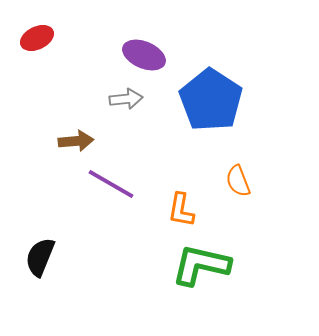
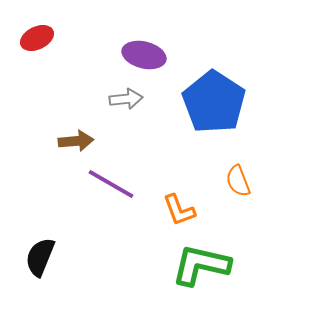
purple ellipse: rotated 9 degrees counterclockwise
blue pentagon: moved 3 px right, 2 px down
orange L-shape: moved 2 px left; rotated 30 degrees counterclockwise
